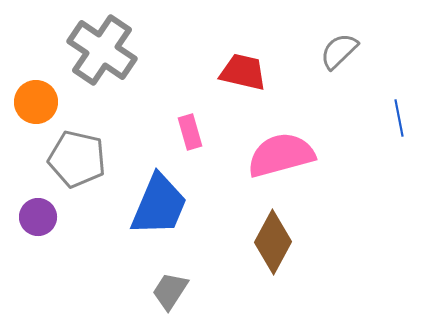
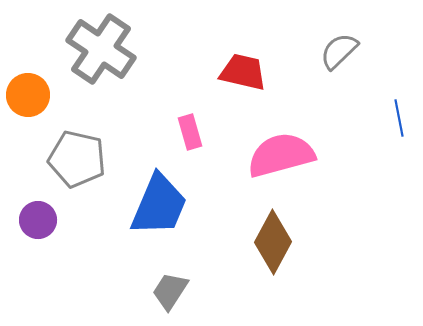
gray cross: moved 1 px left, 1 px up
orange circle: moved 8 px left, 7 px up
purple circle: moved 3 px down
